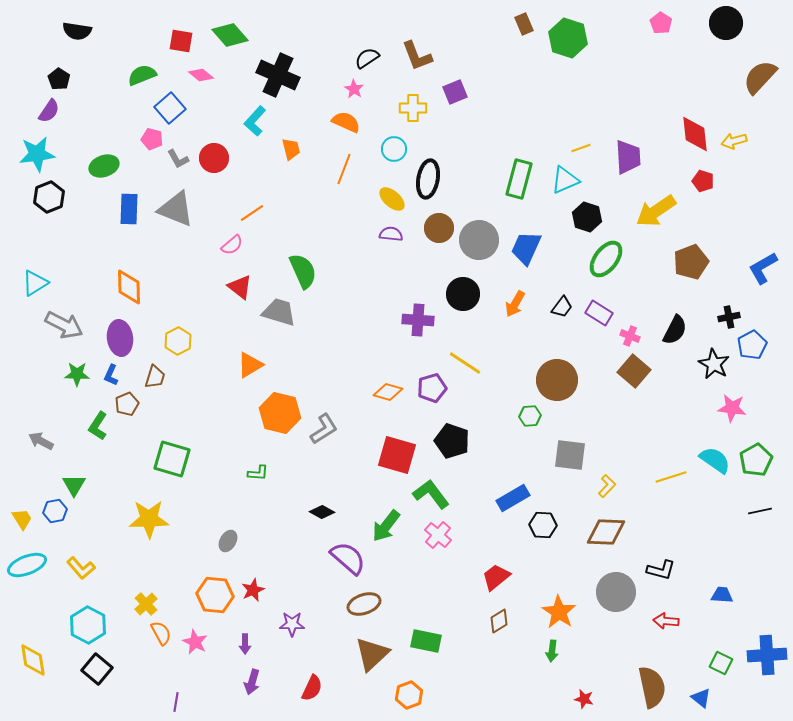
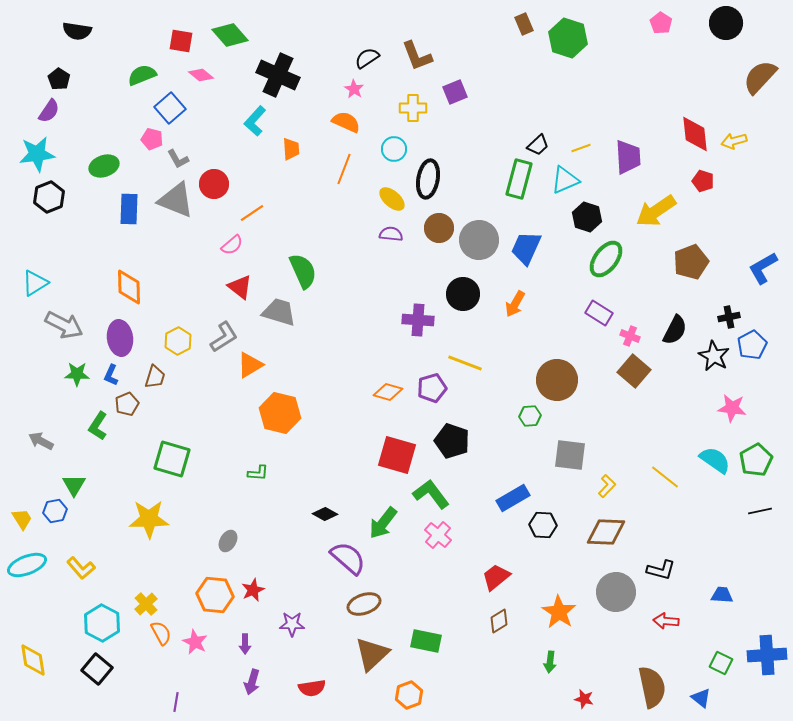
orange trapezoid at (291, 149): rotated 10 degrees clockwise
red circle at (214, 158): moved 26 px down
gray triangle at (176, 209): moved 9 px up
black trapezoid at (562, 307): moved 24 px left, 162 px up; rotated 10 degrees clockwise
yellow line at (465, 363): rotated 12 degrees counterclockwise
black star at (714, 364): moved 8 px up
gray L-shape at (324, 429): moved 100 px left, 92 px up
yellow line at (671, 477): moved 6 px left; rotated 56 degrees clockwise
black diamond at (322, 512): moved 3 px right, 2 px down
green arrow at (386, 526): moved 3 px left, 3 px up
cyan hexagon at (88, 625): moved 14 px right, 2 px up
green arrow at (552, 651): moved 2 px left, 11 px down
red semicircle at (312, 688): rotated 56 degrees clockwise
